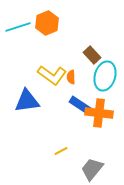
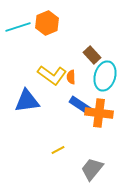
yellow line: moved 3 px left, 1 px up
